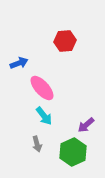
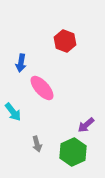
red hexagon: rotated 25 degrees clockwise
blue arrow: moved 2 px right; rotated 120 degrees clockwise
cyan arrow: moved 31 px left, 4 px up
